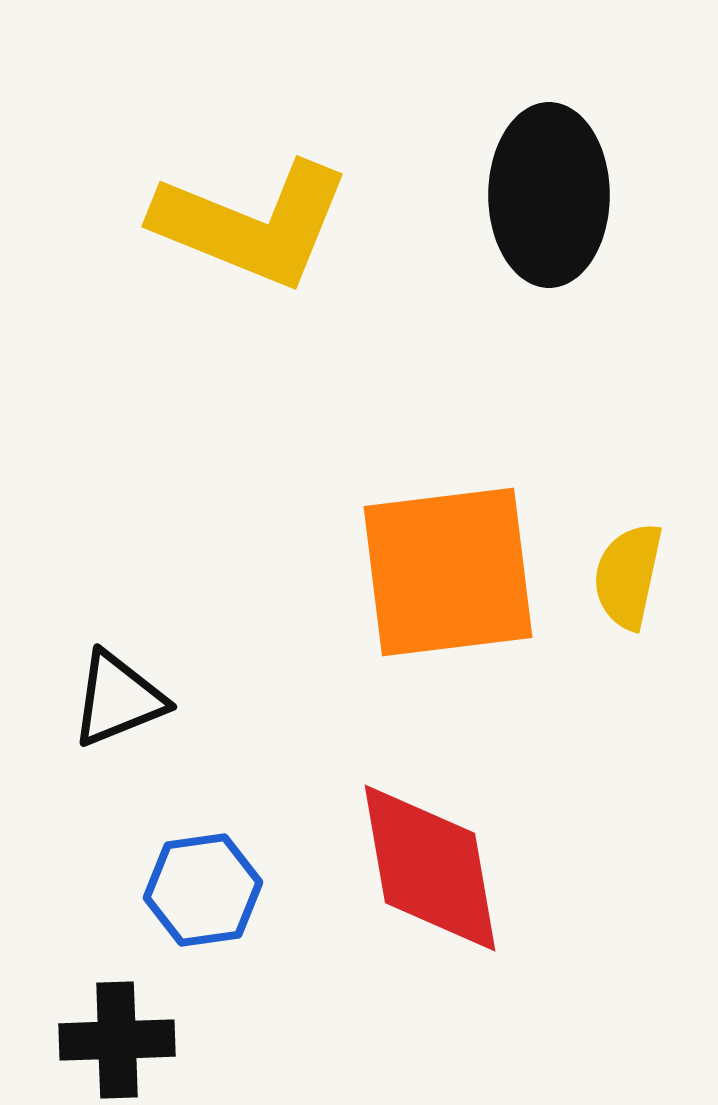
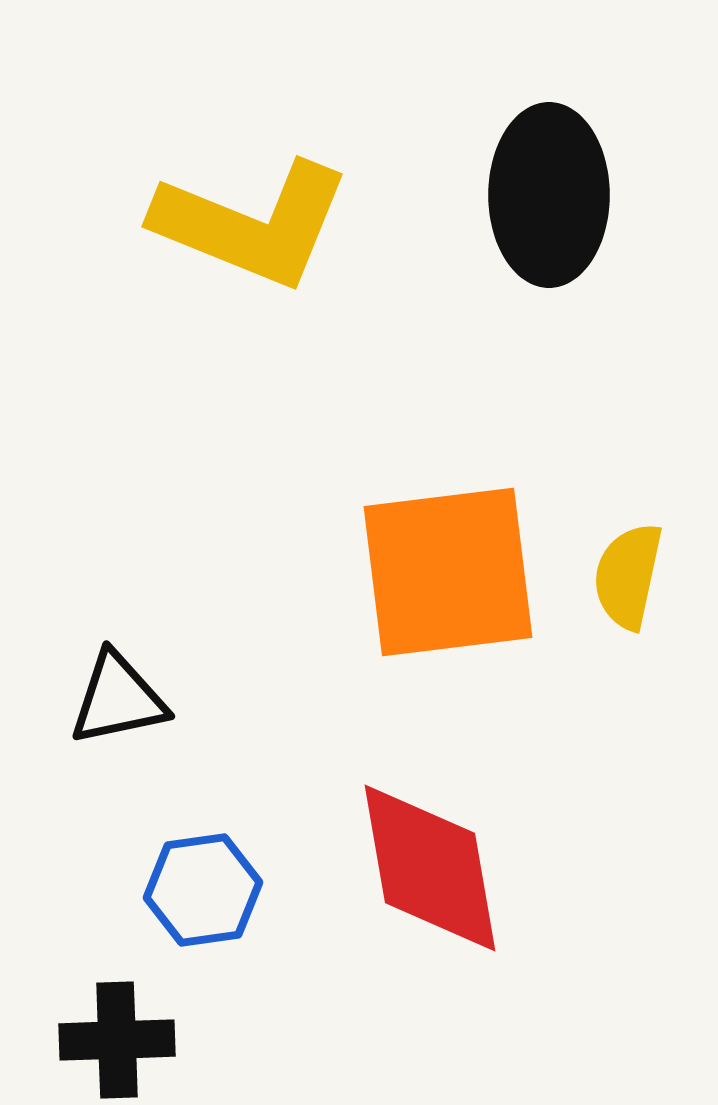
black triangle: rotated 10 degrees clockwise
